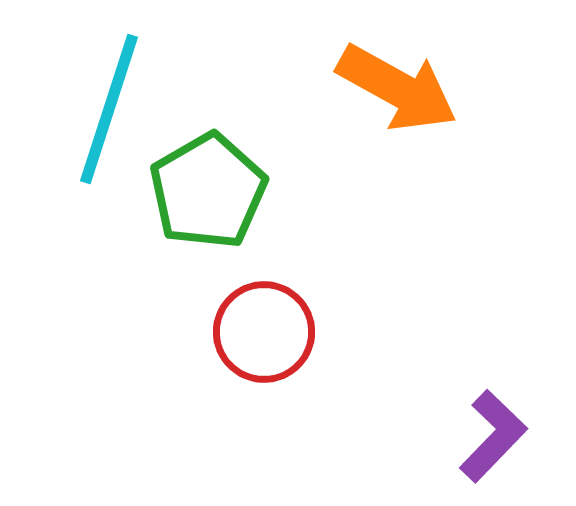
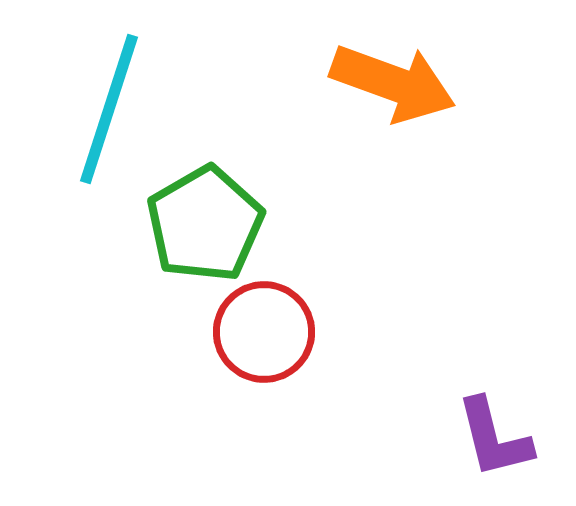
orange arrow: moved 4 px left, 5 px up; rotated 9 degrees counterclockwise
green pentagon: moved 3 px left, 33 px down
purple L-shape: moved 1 px right, 2 px down; rotated 122 degrees clockwise
